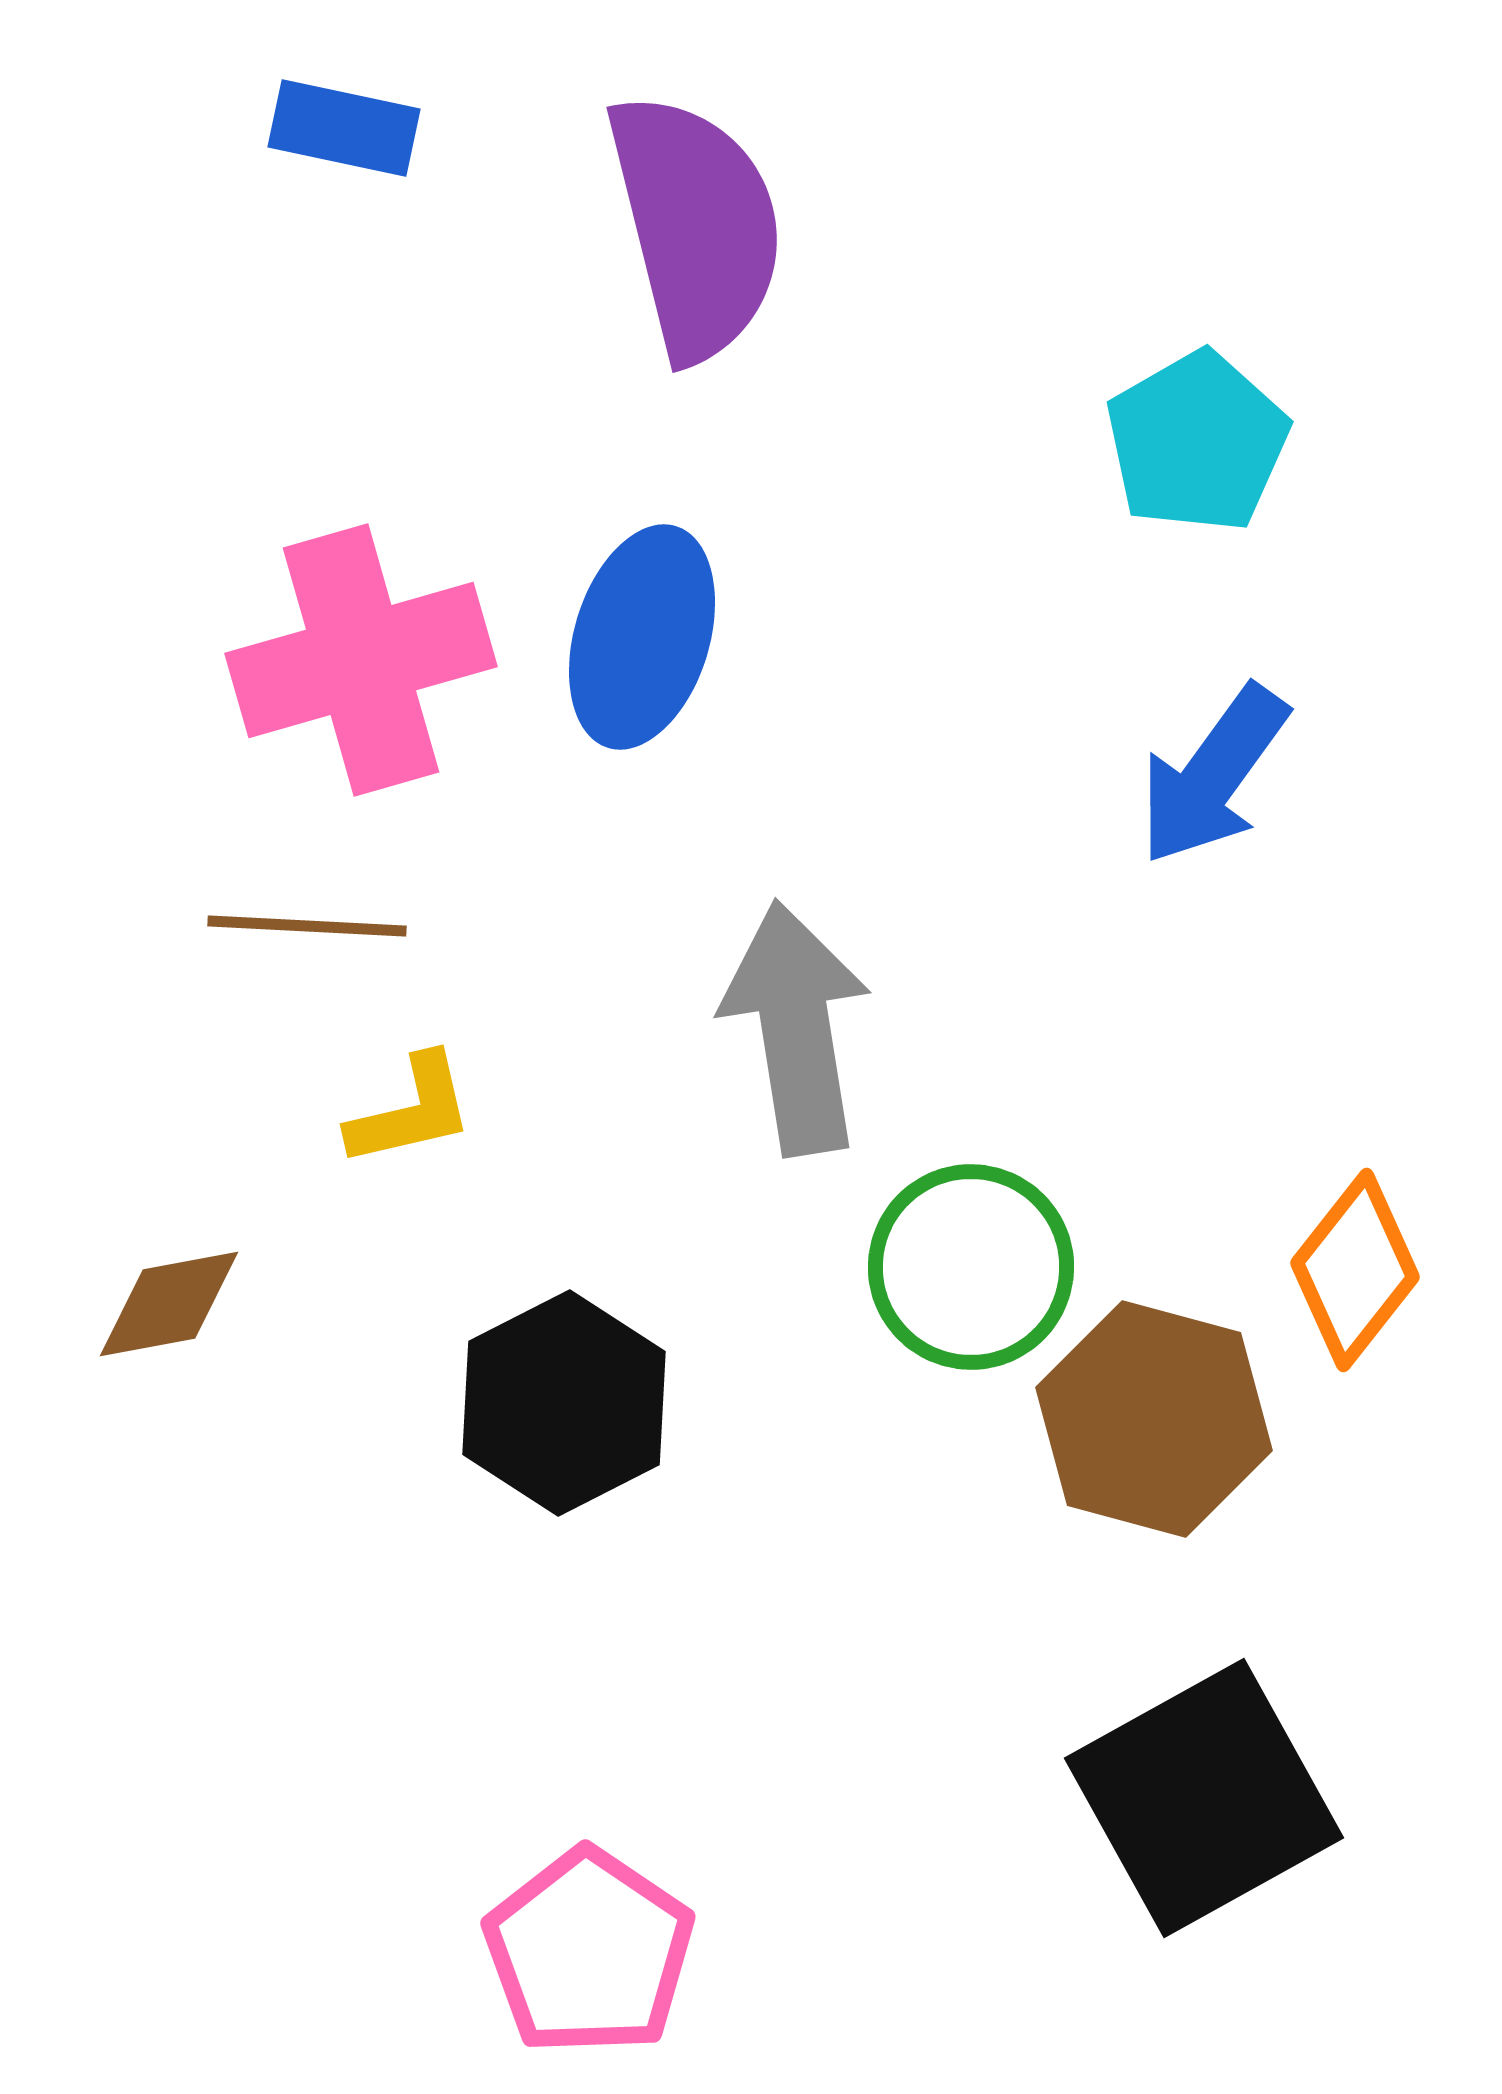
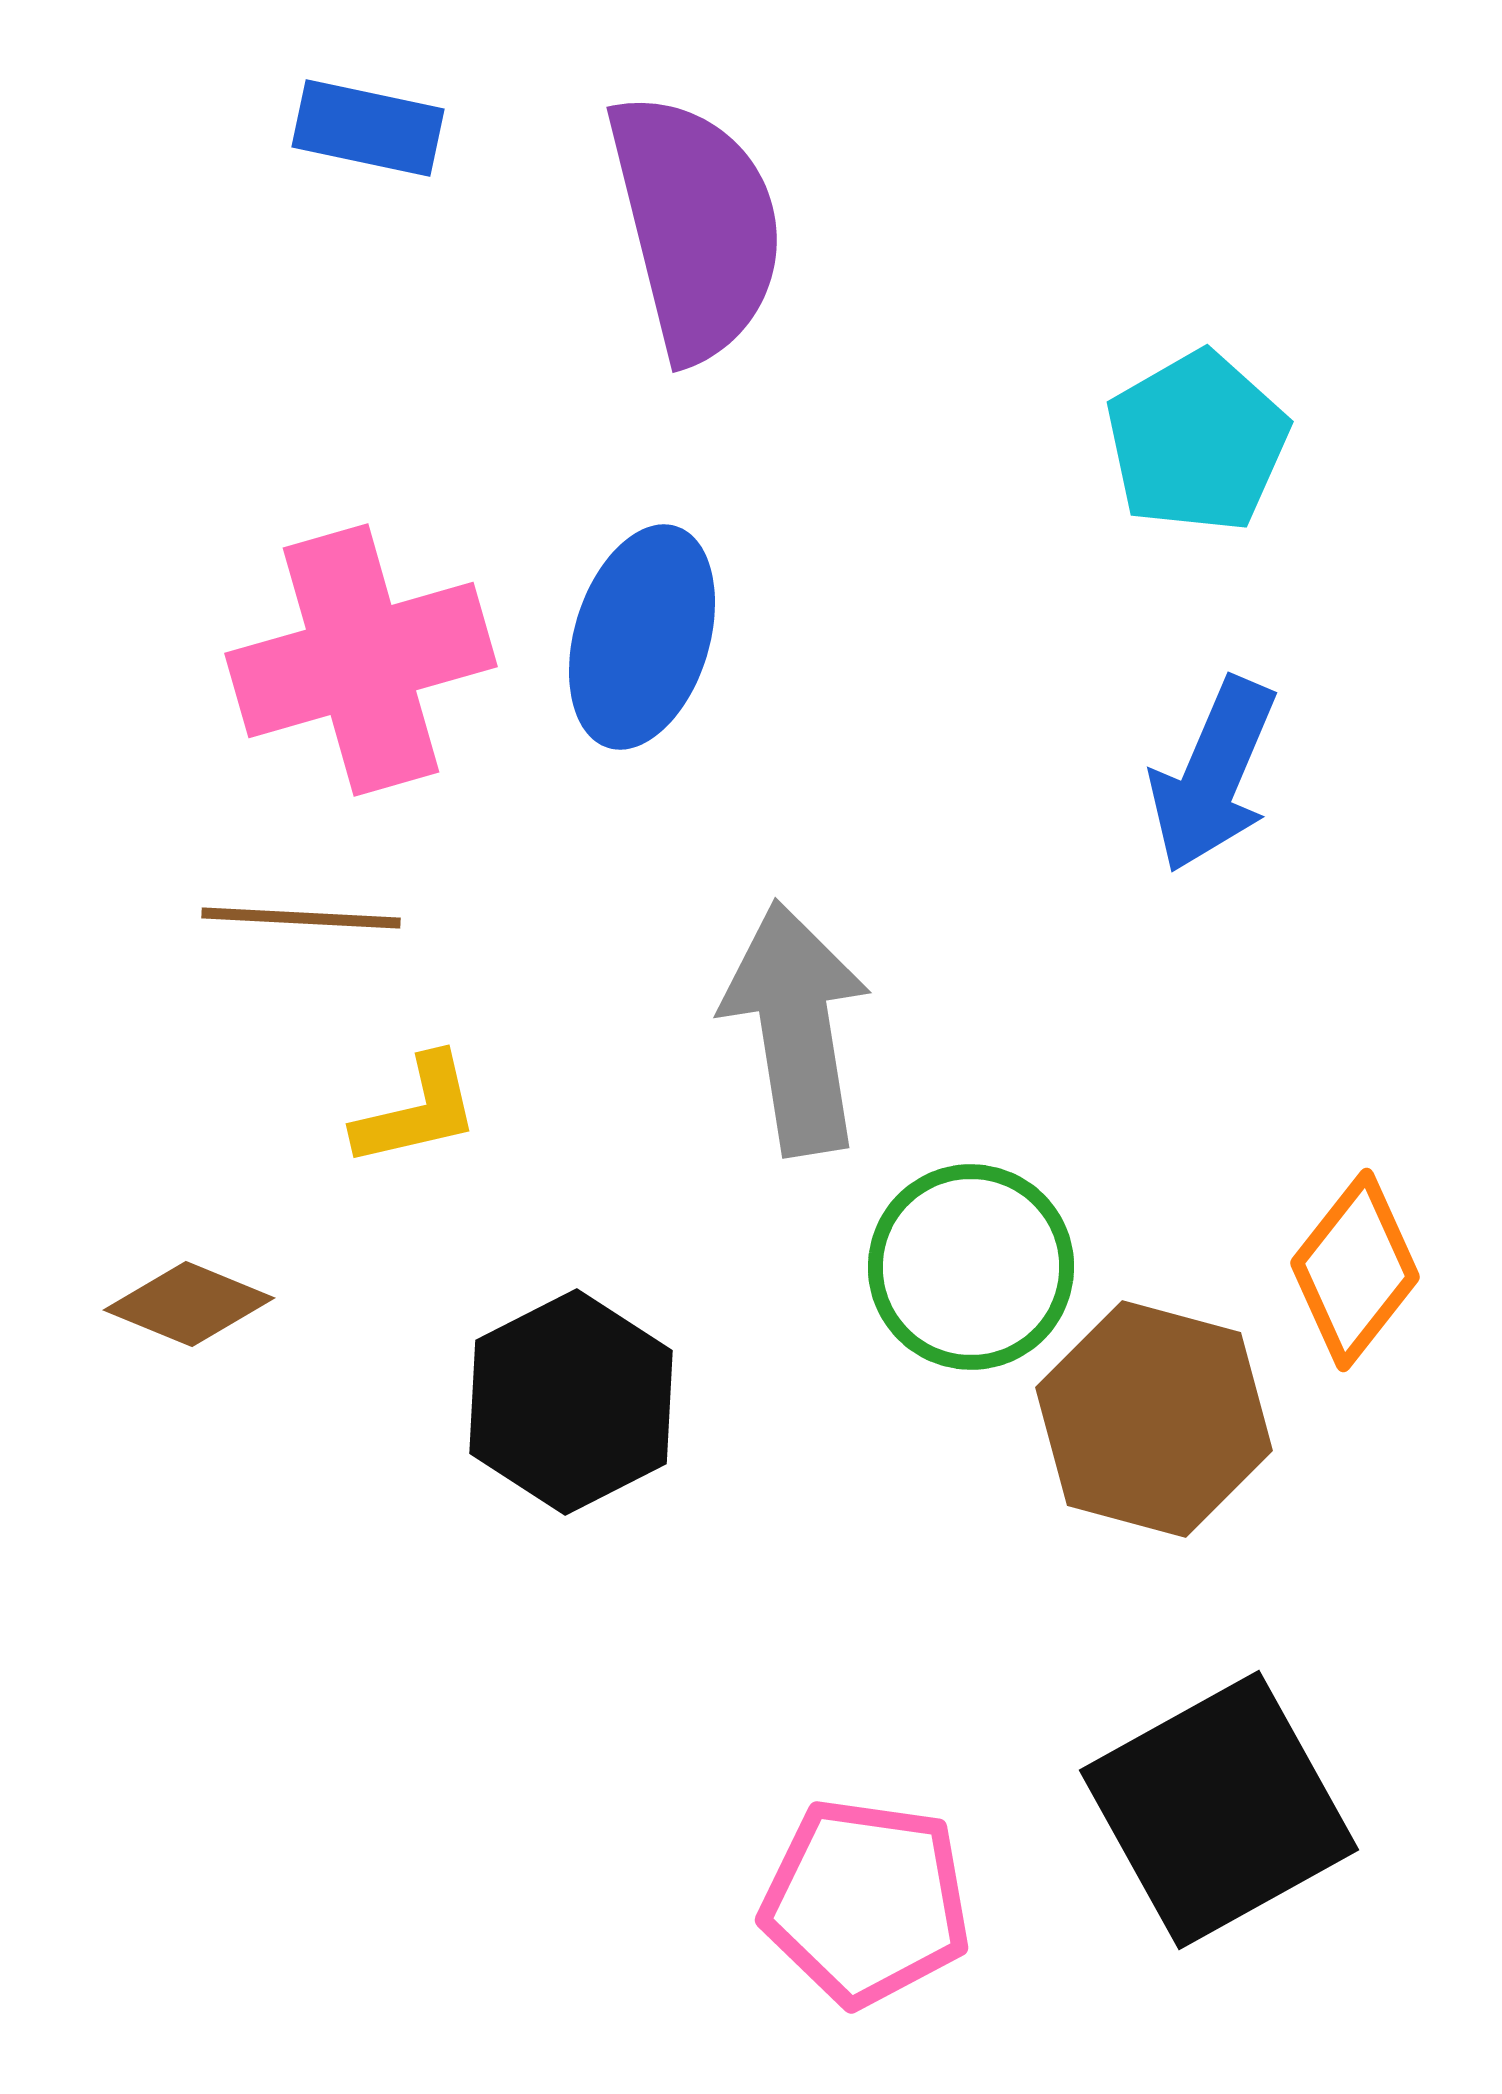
blue rectangle: moved 24 px right
blue arrow: rotated 13 degrees counterclockwise
brown line: moved 6 px left, 8 px up
yellow L-shape: moved 6 px right
brown diamond: moved 20 px right; rotated 33 degrees clockwise
black hexagon: moved 7 px right, 1 px up
black square: moved 15 px right, 12 px down
pink pentagon: moved 277 px right, 50 px up; rotated 26 degrees counterclockwise
